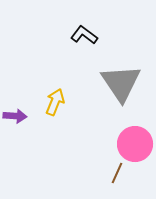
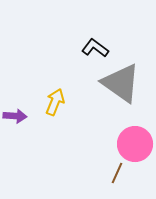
black L-shape: moved 11 px right, 13 px down
gray triangle: rotated 21 degrees counterclockwise
